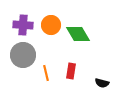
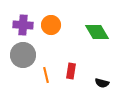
green diamond: moved 19 px right, 2 px up
orange line: moved 2 px down
